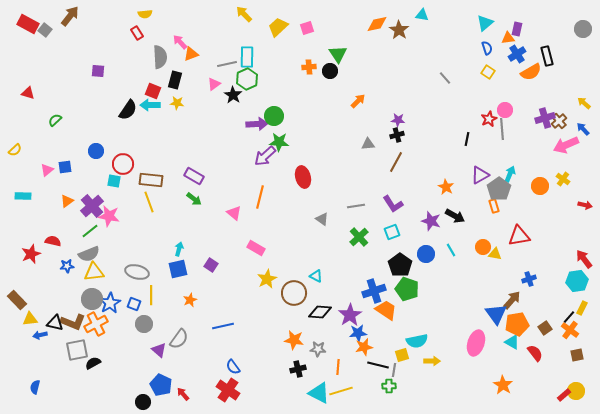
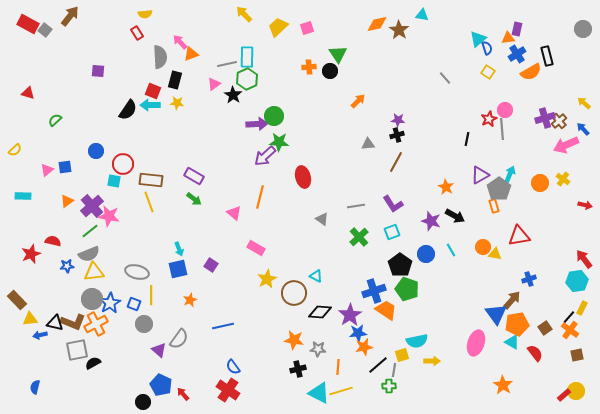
cyan triangle at (485, 23): moved 7 px left, 16 px down
orange circle at (540, 186): moved 3 px up
cyan arrow at (179, 249): rotated 144 degrees clockwise
black line at (378, 365): rotated 55 degrees counterclockwise
